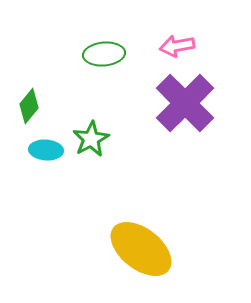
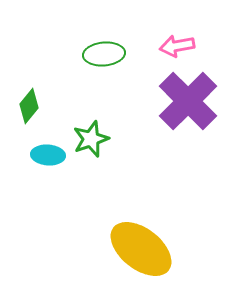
purple cross: moved 3 px right, 2 px up
green star: rotated 9 degrees clockwise
cyan ellipse: moved 2 px right, 5 px down
